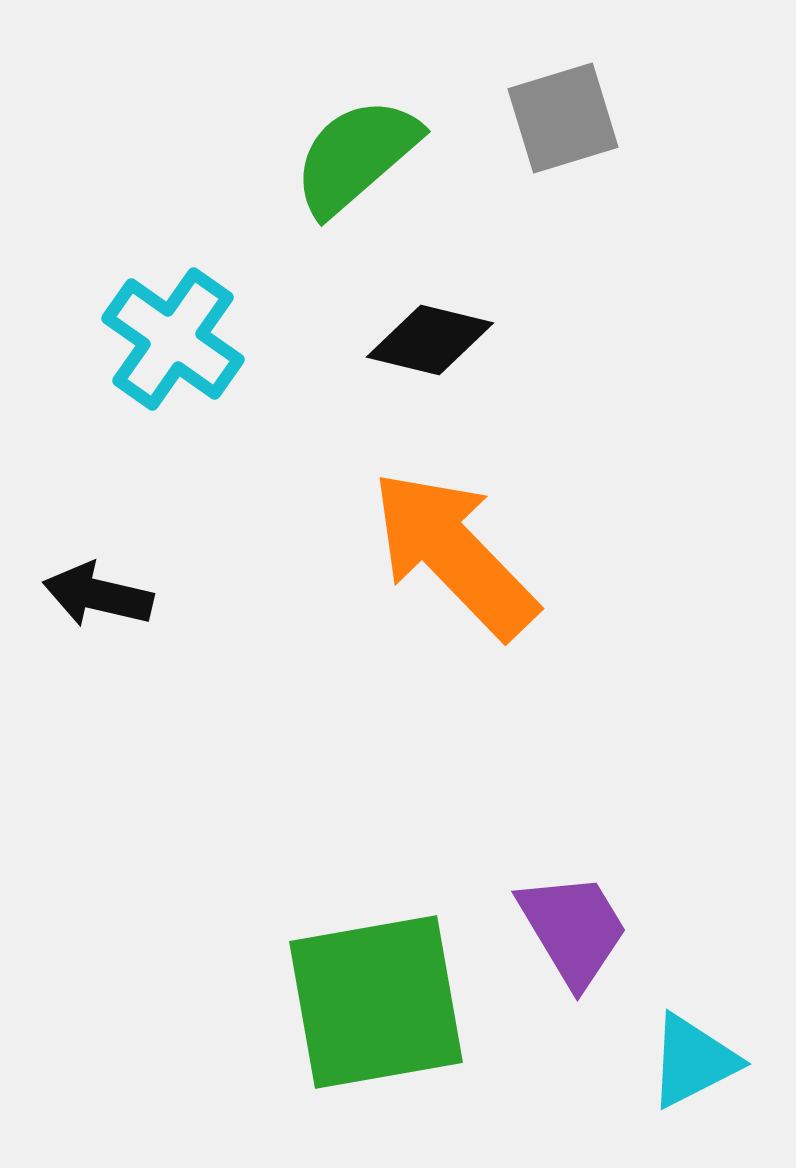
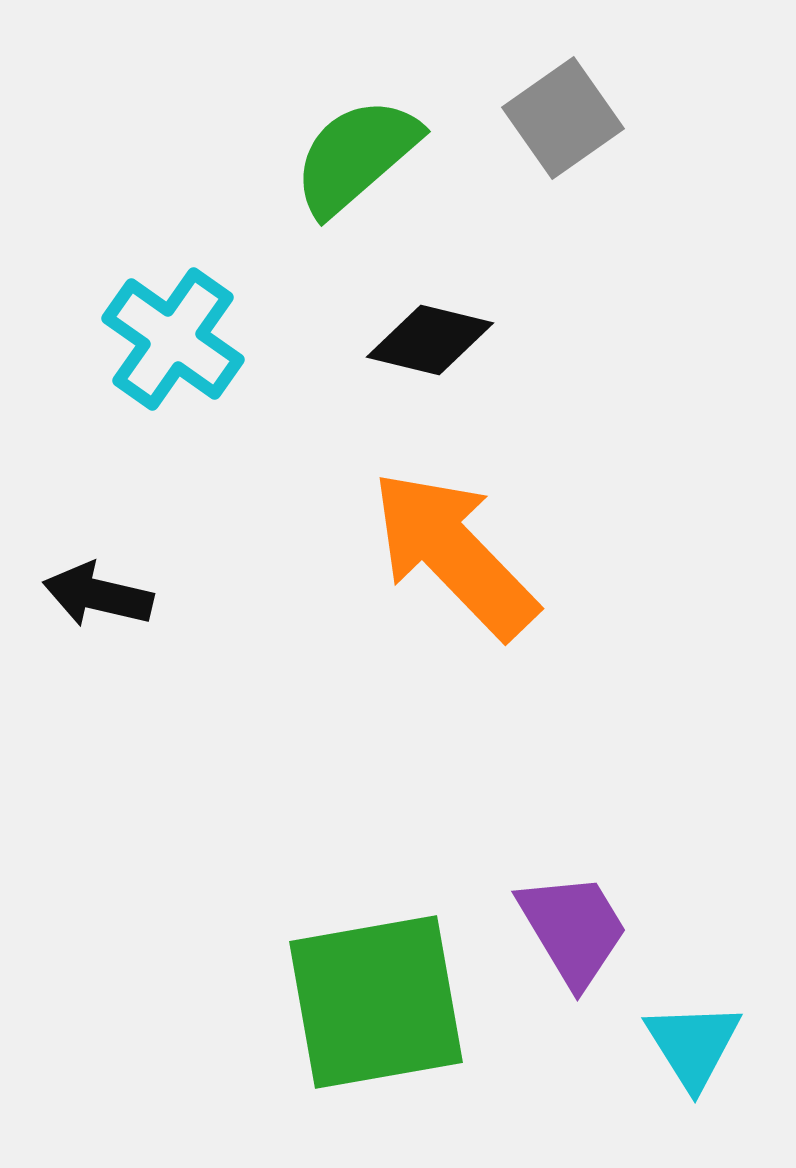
gray square: rotated 18 degrees counterclockwise
cyan triangle: moved 16 px up; rotated 35 degrees counterclockwise
